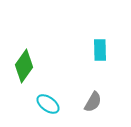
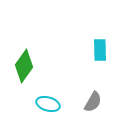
cyan ellipse: rotated 20 degrees counterclockwise
